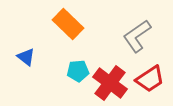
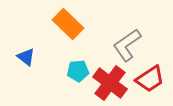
gray L-shape: moved 10 px left, 9 px down
